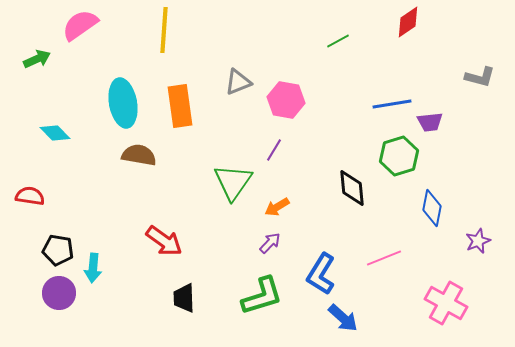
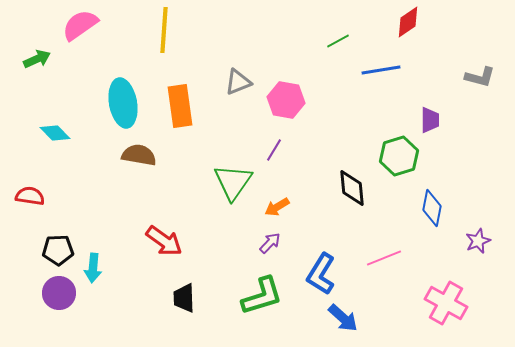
blue line: moved 11 px left, 34 px up
purple trapezoid: moved 2 px up; rotated 84 degrees counterclockwise
black pentagon: rotated 12 degrees counterclockwise
